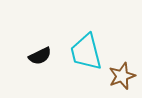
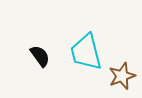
black semicircle: rotated 100 degrees counterclockwise
